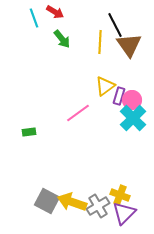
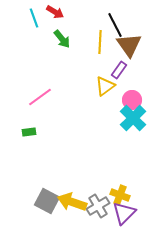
purple rectangle: moved 26 px up; rotated 18 degrees clockwise
pink line: moved 38 px left, 16 px up
